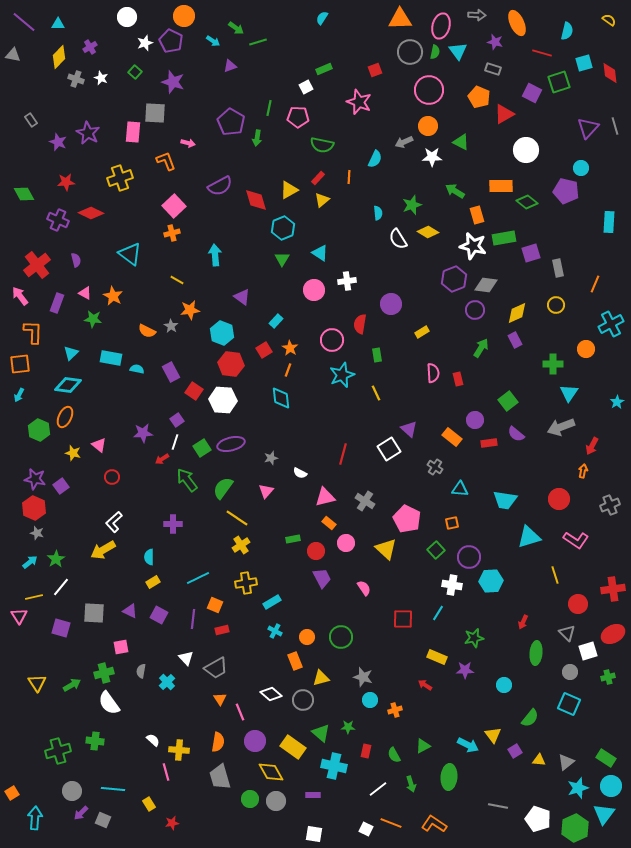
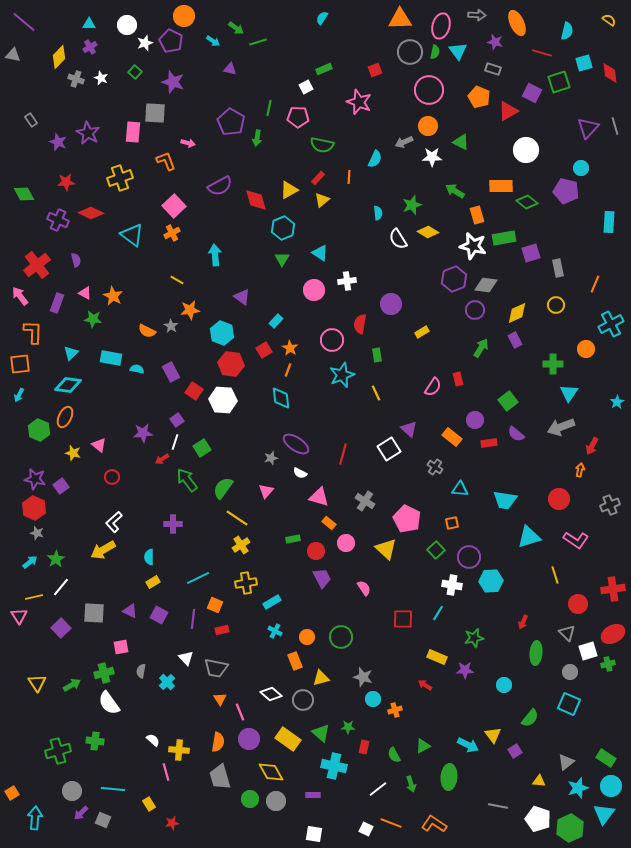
white circle at (127, 17): moved 8 px down
cyan triangle at (58, 24): moved 31 px right
purple triangle at (230, 66): moved 3 px down; rotated 32 degrees clockwise
red triangle at (504, 114): moved 4 px right, 3 px up
orange cross at (172, 233): rotated 14 degrees counterclockwise
cyan triangle at (130, 254): moved 2 px right, 19 px up
pink semicircle at (433, 373): moved 14 px down; rotated 36 degrees clockwise
purple ellipse at (231, 444): moved 65 px right; rotated 48 degrees clockwise
orange arrow at (583, 471): moved 3 px left, 1 px up
pink triangle at (325, 497): moved 6 px left; rotated 30 degrees clockwise
purple square at (61, 628): rotated 30 degrees clockwise
gray trapezoid at (216, 668): rotated 40 degrees clockwise
green cross at (608, 677): moved 13 px up
cyan circle at (370, 700): moved 3 px right, 1 px up
purple circle at (255, 741): moved 6 px left, 2 px up
yellow rectangle at (293, 747): moved 5 px left, 8 px up
red rectangle at (366, 751): moved 2 px left, 4 px up
yellow triangle at (539, 760): moved 21 px down
green hexagon at (575, 828): moved 5 px left
